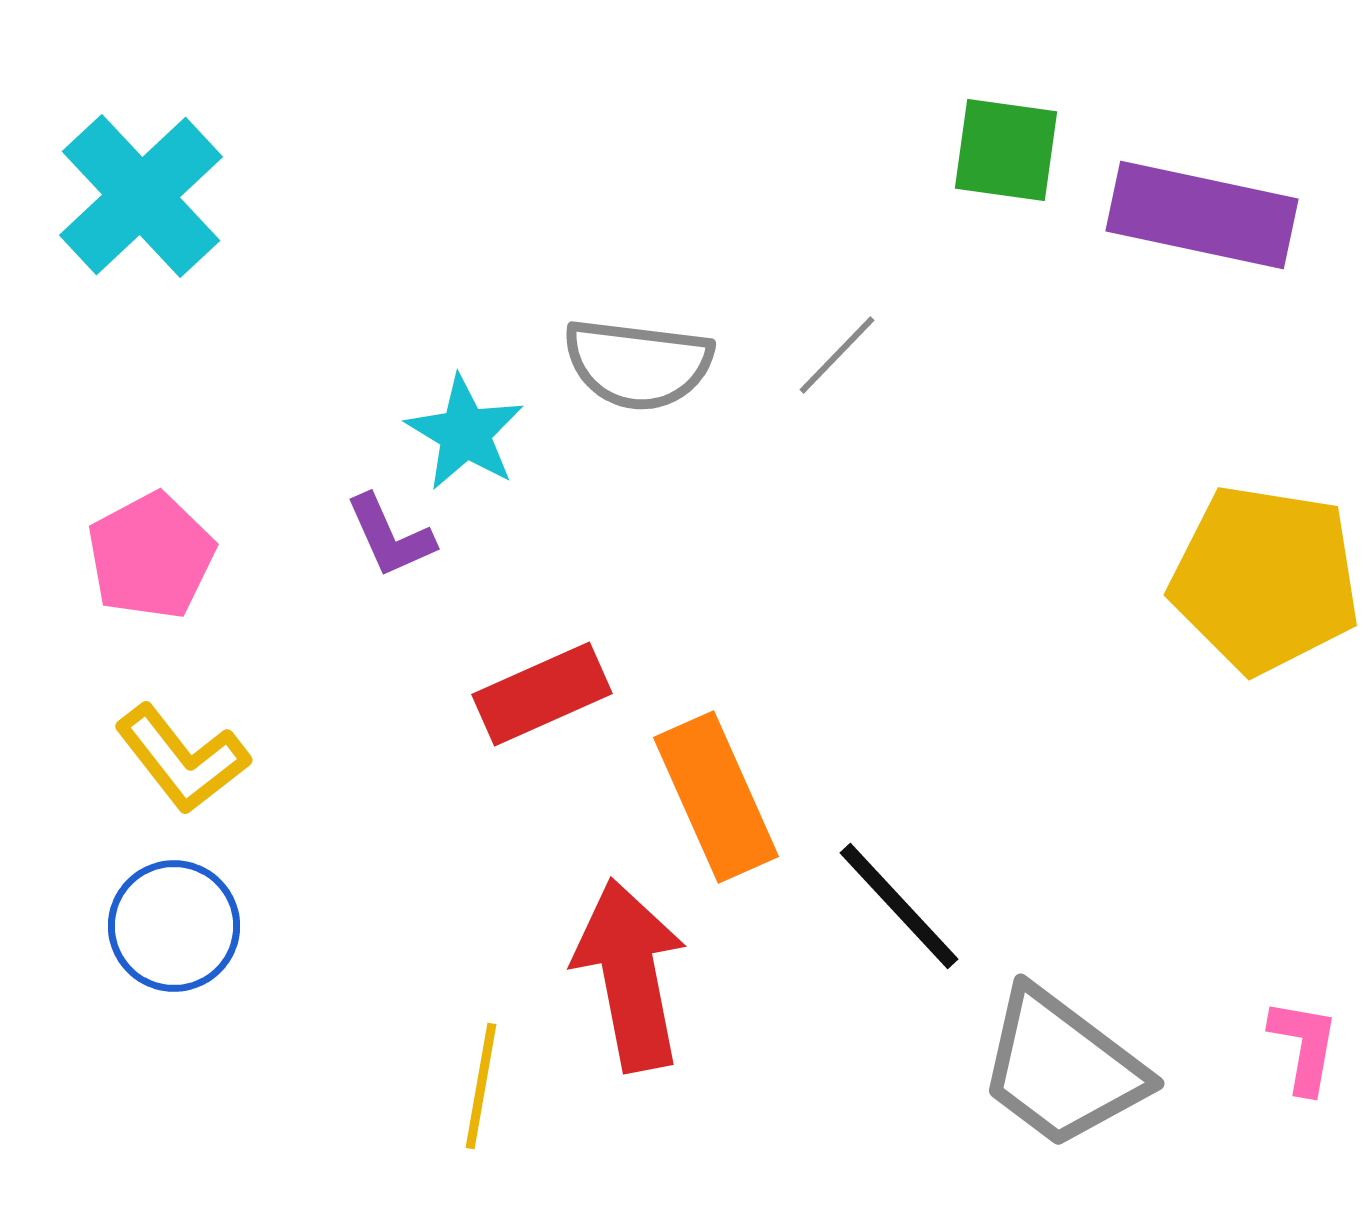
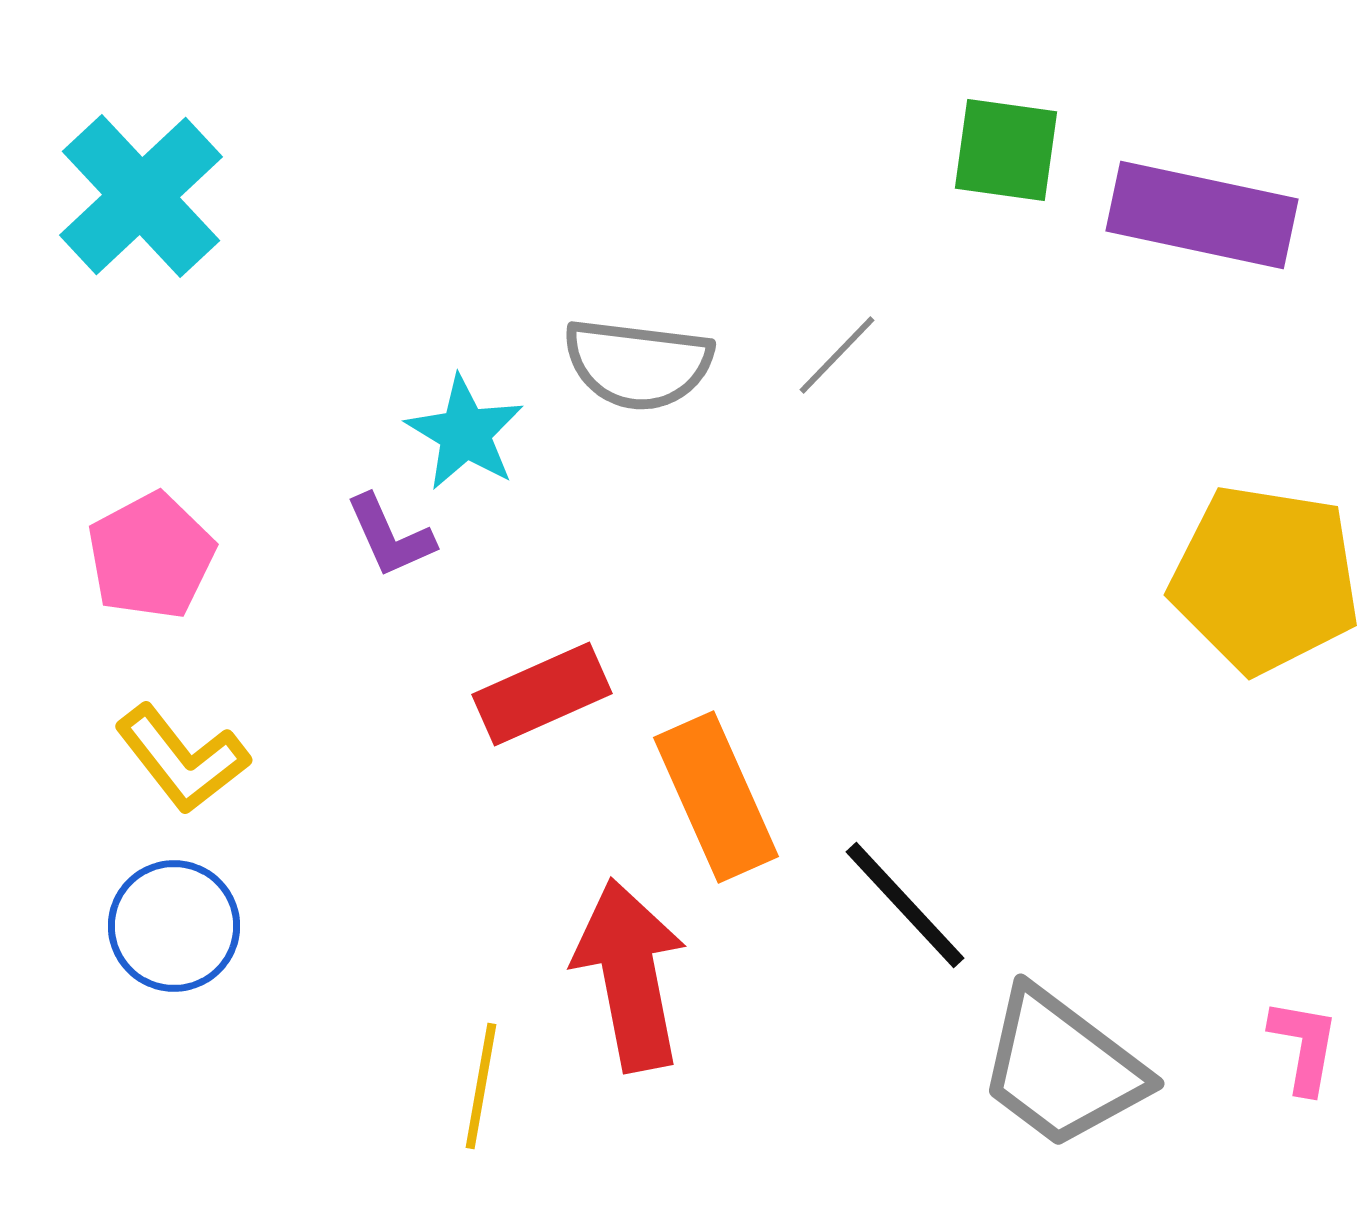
black line: moved 6 px right, 1 px up
